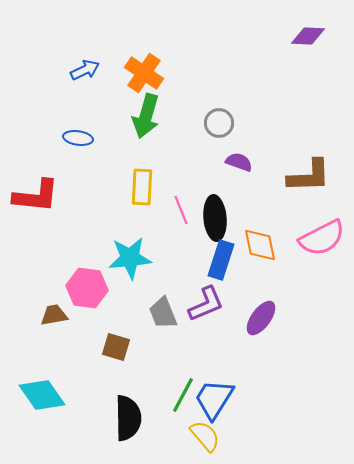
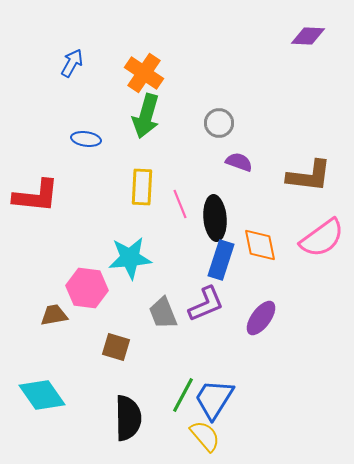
blue arrow: moved 13 px left, 7 px up; rotated 36 degrees counterclockwise
blue ellipse: moved 8 px right, 1 px down
brown L-shape: rotated 9 degrees clockwise
pink line: moved 1 px left, 6 px up
pink semicircle: rotated 9 degrees counterclockwise
